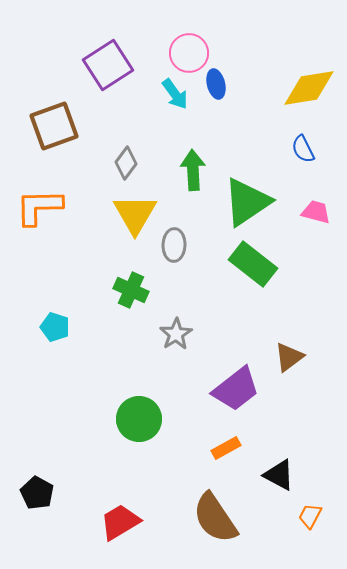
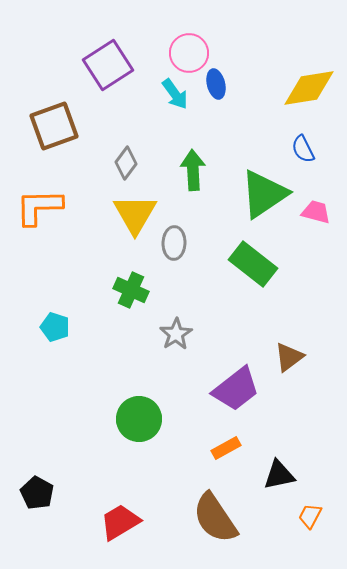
green triangle: moved 17 px right, 8 px up
gray ellipse: moved 2 px up
black triangle: rotated 40 degrees counterclockwise
